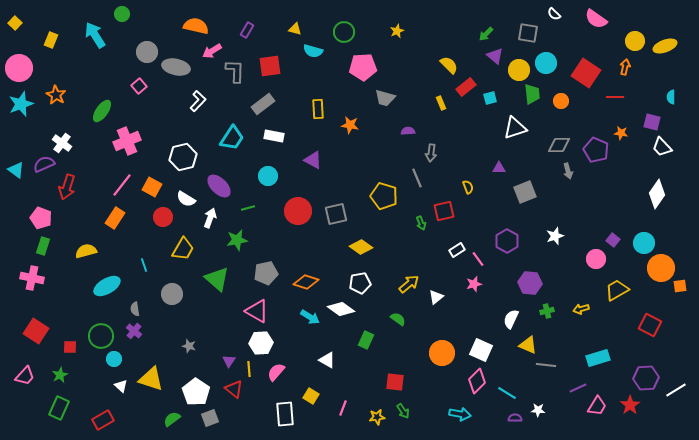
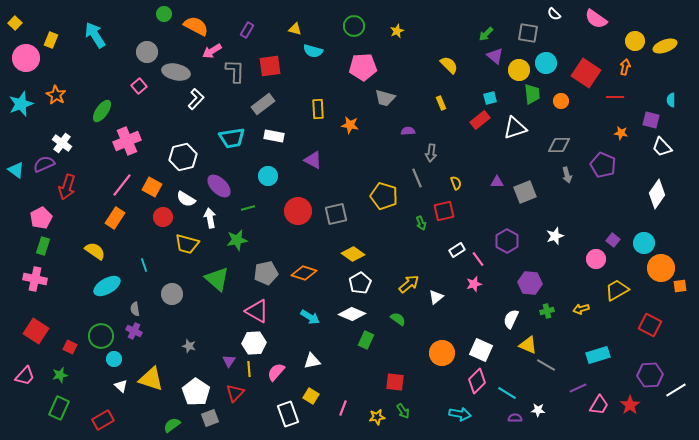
green circle at (122, 14): moved 42 px right
orange semicircle at (196, 26): rotated 15 degrees clockwise
green circle at (344, 32): moved 10 px right, 6 px up
gray ellipse at (176, 67): moved 5 px down
pink circle at (19, 68): moved 7 px right, 10 px up
red rectangle at (466, 87): moved 14 px right, 33 px down
cyan semicircle at (671, 97): moved 3 px down
white L-shape at (198, 101): moved 2 px left, 2 px up
purple square at (652, 122): moved 1 px left, 2 px up
cyan trapezoid at (232, 138): rotated 48 degrees clockwise
purple pentagon at (596, 150): moved 7 px right, 15 px down
purple triangle at (499, 168): moved 2 px left, 14 px down
gray arrow at (568, 171): moved 1 px left, 4 px down
yellow semicircle at (468, 187): moved 12 px left, 4 px up
pink pentagon at (41, 218): rotated 25 degrees clockwise
white arrow at (210, 218): rotated 30 degrees counterclockwise
yellow diamond at (361, 247): moved 8 px left, 7 px down
yellow trapezoid at (183, 249): moved 4 px right, 5 px up; rotated 75 degrees clockwise
yellow semicircle at (86, 251): moved 9 px right; rotated 50 degrees clockwise
pink cross at (32, 278): moved 3 px right, 1 px down
orange diamond at (306, 282): moved 2 px left, 9 px up
white pentagon at (360, 283): rotated 20 degrees counterclockwise
white diamond at (341, 309): moved 11 px right, 5 px down; rotated 12 degrees counterclockwise
purple cross at (134, 331): rotated 14 degrees counterclockwise
white hexagon at (261, 343): moved 7 px left
red square at (70, 347): rotated 24 degrees clockwise
cyan rectangle at (598, 358): moved 3 px up
white triangle at (327, 360): moved 15 px left, 1 px down; rotated 42 degrees counterclockwise
gray line at (546, 365): rotated 24 degrees clockwise
green star at (60, 375): rotated 14 degrees clockwise
purple hexagon at (646, 378): moved 4 px right, 3 px up
red triangle at (234, 389): moved 1 px right, 4 px down; rotated 36 degrees clockwise
pink trapezoid at (597, 406): moved 2 px right, 1 px up
white rectangle at (285, 414): moved 3 px right; rotated 15 degrees counterclockwise
green semicircle at (172, 419): moved 6 px down
